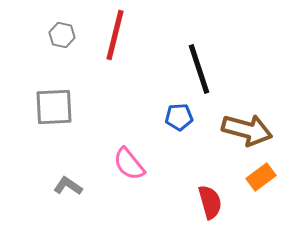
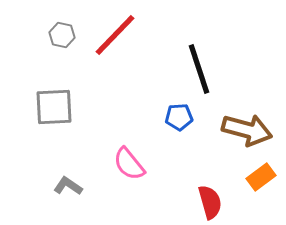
red line: rotated 30 degrees clockwise
